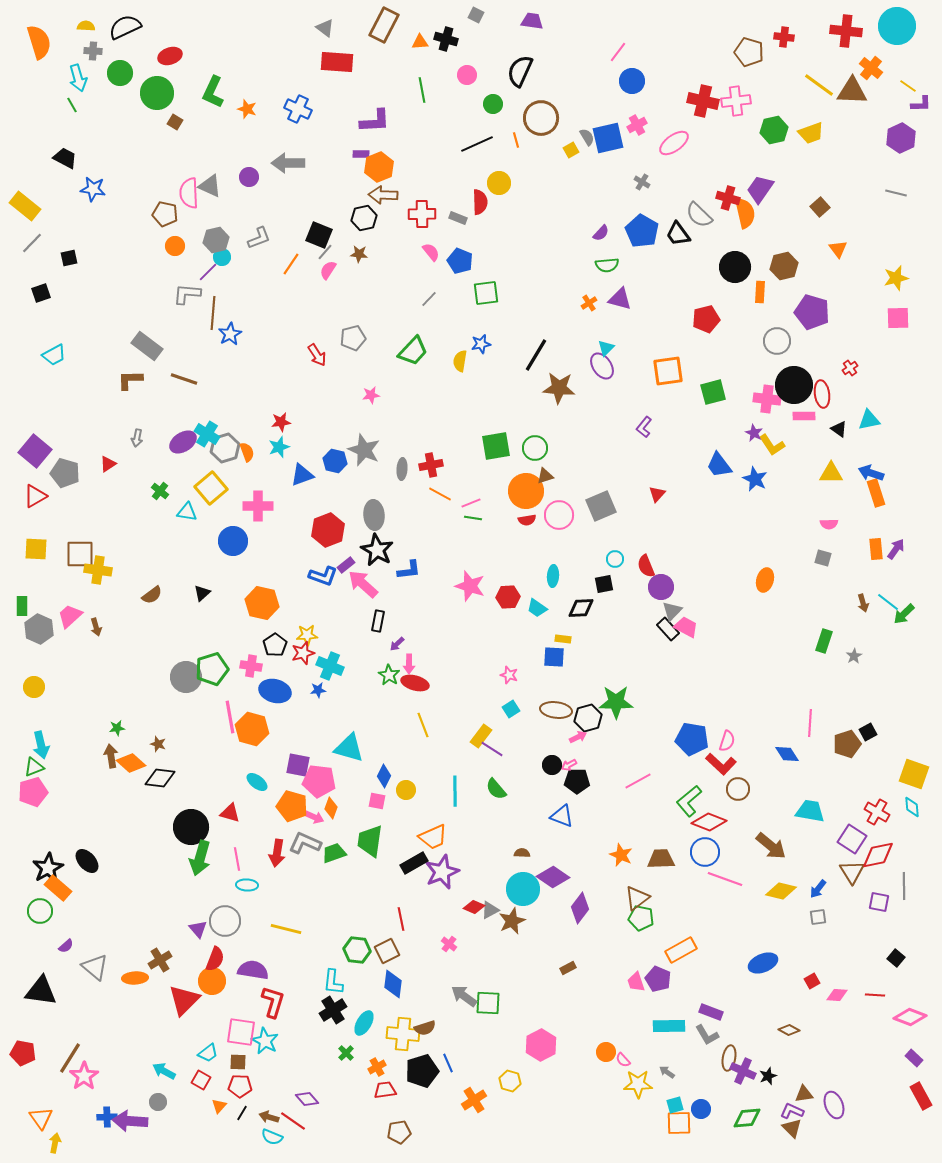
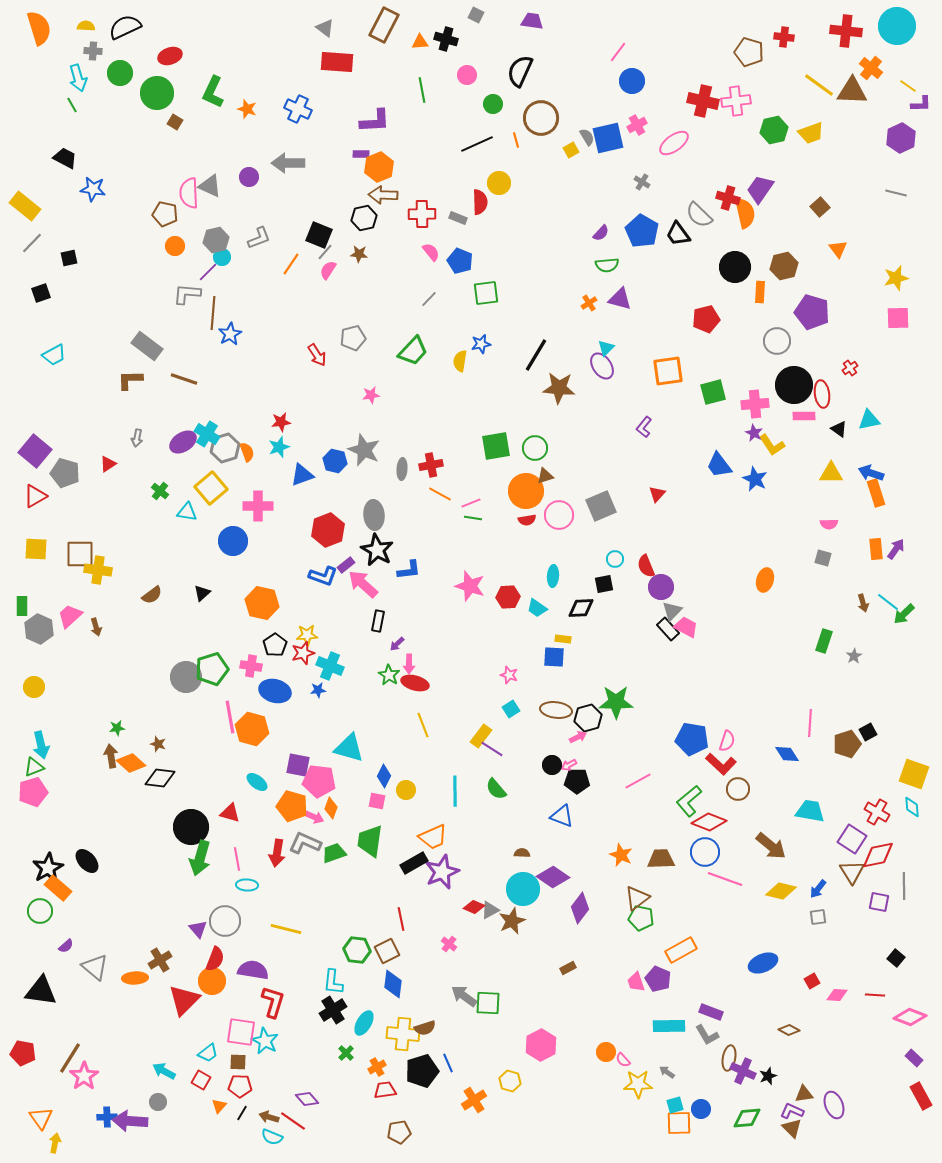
orange semicircle at (39, 42): moved 14 px up
pink cross at (767, 399): moved 12 px left, 5 px down; rotated 12 degrees counterclockwise
